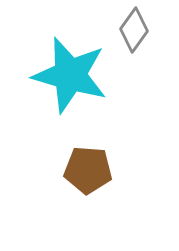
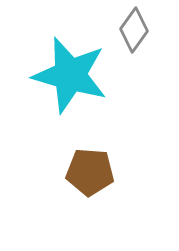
brown pentagon: moved 2 px right, 2 px down
